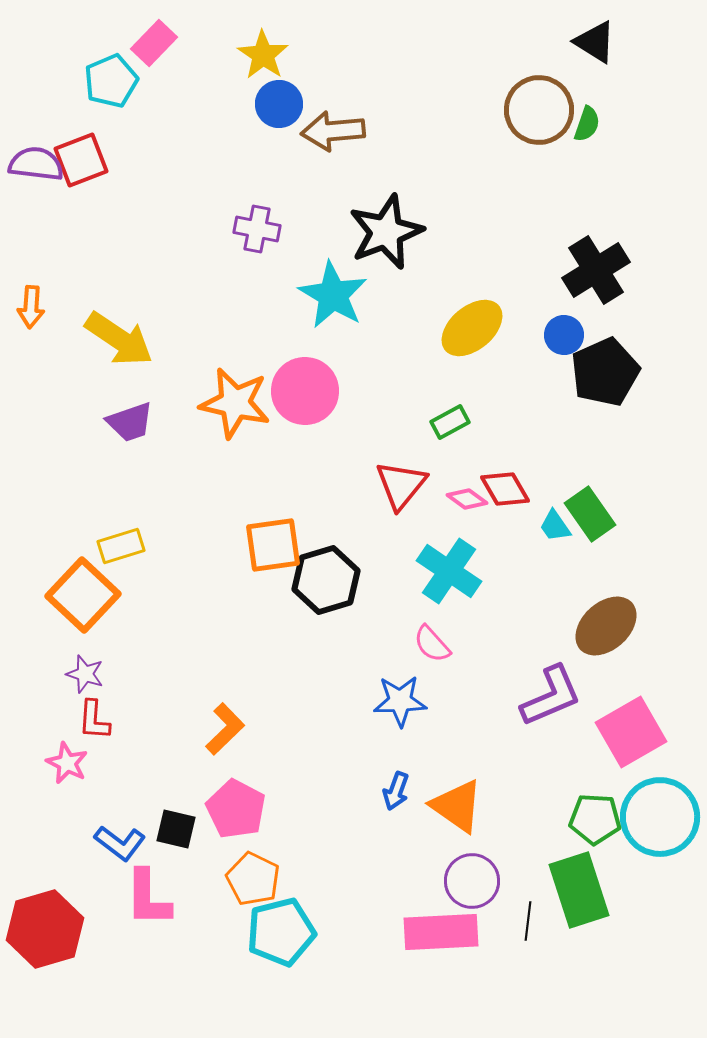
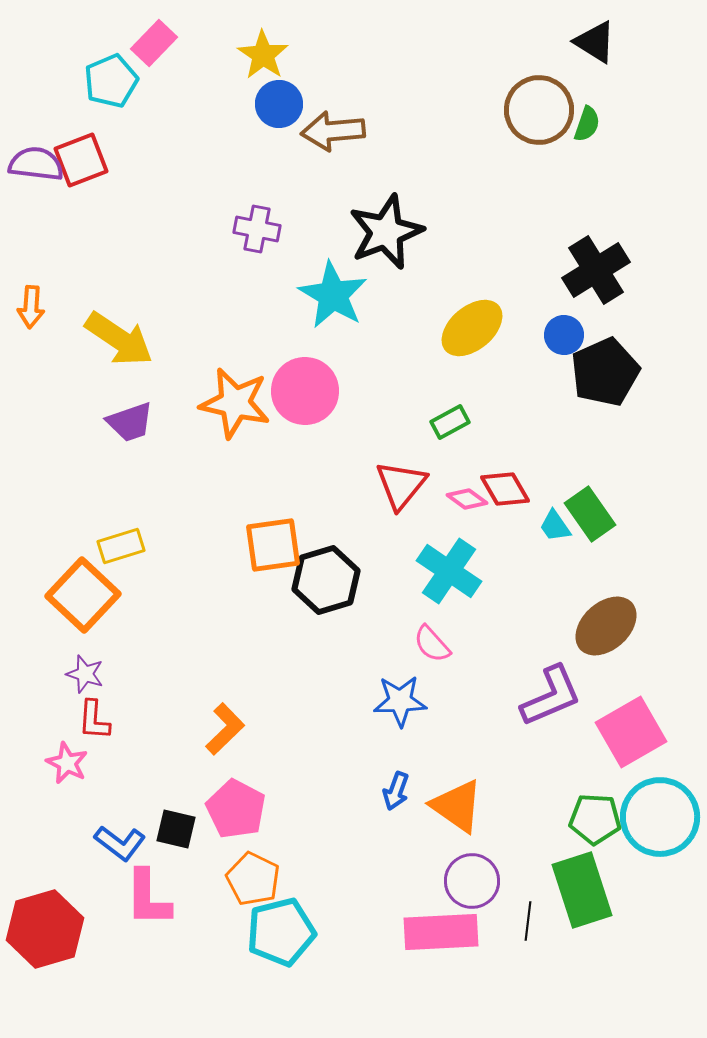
green rectangle at (579, 890): moved 3 px right
